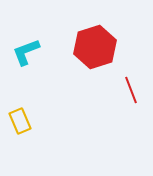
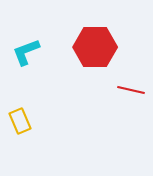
red hexagon: rotated 18 degrees clockwise
red line: rotated 56 degrees counterclockwise
